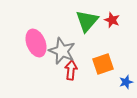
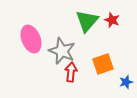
pink ellipse: moved 5 px left, 4 px up
red arrow: moved 2 px down
